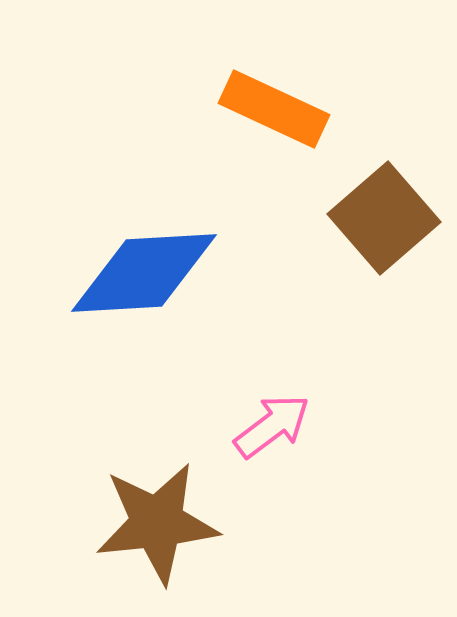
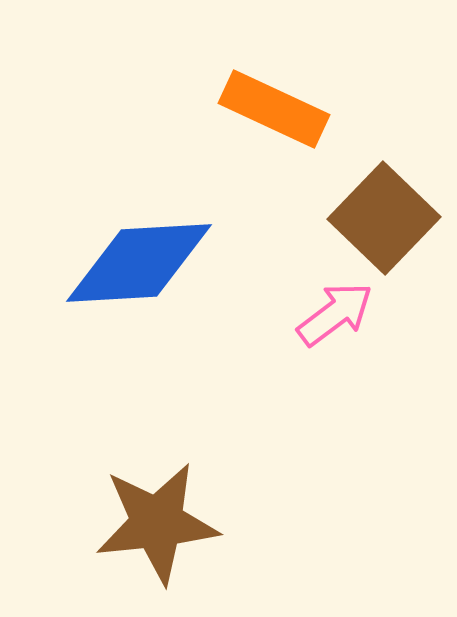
brown square: rotated 5 degrees counterclockwise
blue diamond: moved 5 px left, 10 px up
pink arrow: moved 63 px right, 112 px up
